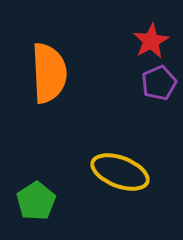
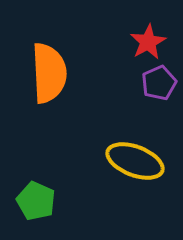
red star: moved 3 px left, 1 px down
yellow ellipse: moved 15 px right, 11 px up
green pentagon: rotated 15 degrees counterclockwise
